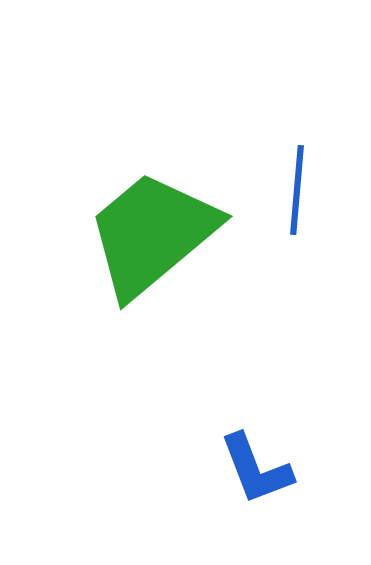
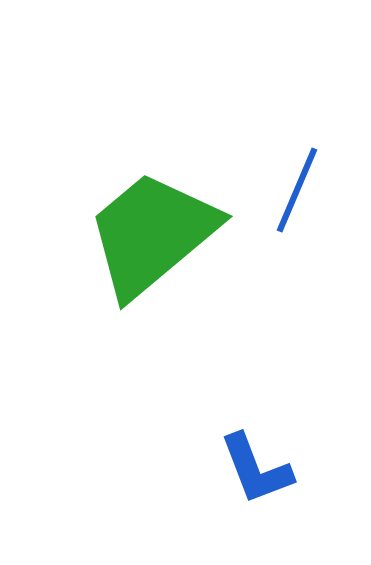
blue line: rotated 18 degrees clockwise
